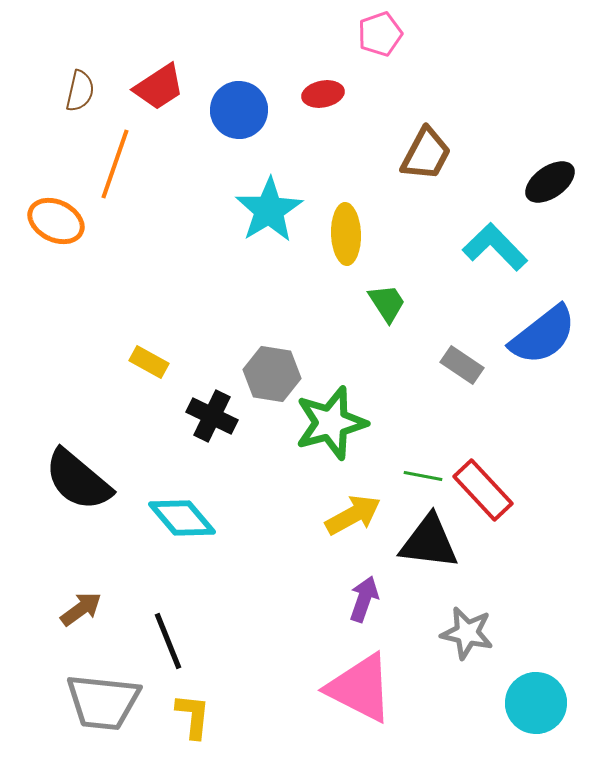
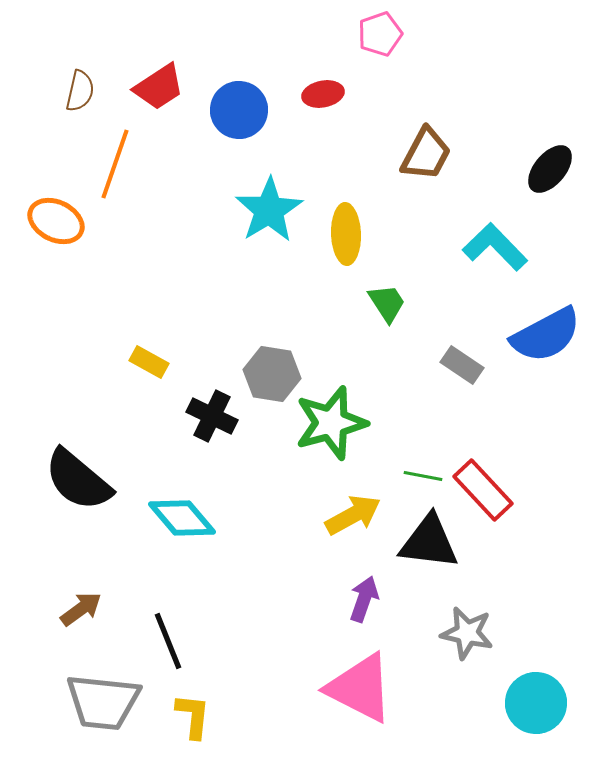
black ellipse: moved 13 px up; rotated 15 degrees counterclockwise
blue semicircle: moved 3 px right; rotated 10 degrees clockwise
